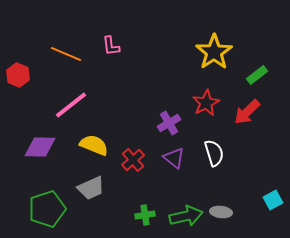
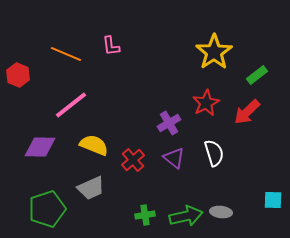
cyan square: rotated 30 degrees clockwise
